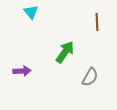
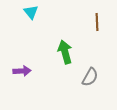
green arrow: rotated 50 degrees counterclockwise
